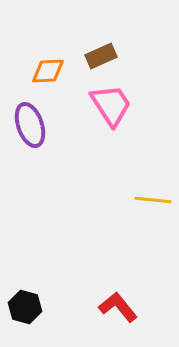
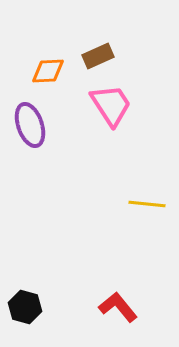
brown rectangle: moved 3 px left
yellow line: moved 6 px left, 4 px down
